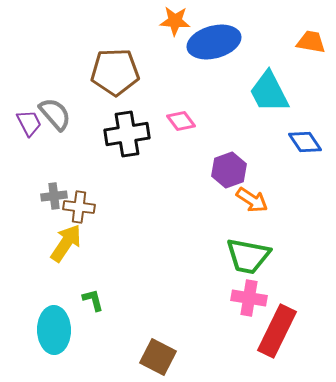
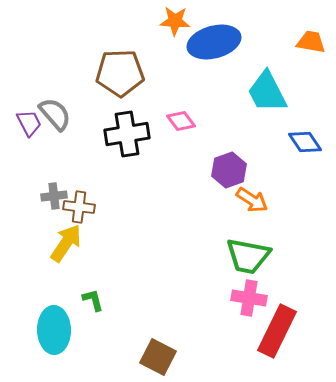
brown pentagon: moved 5 px right, 1 px down
cyan trapezoid: moved 2 px left
